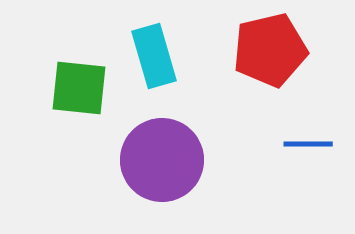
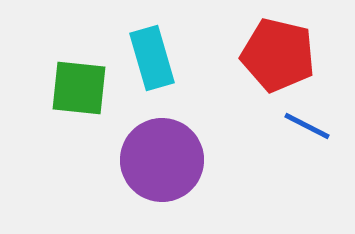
red pentagon: moved 8 px right, 5 px down; rotated 26 degrees clockwise
cyan rectangle: moved 2 px left, 2 px down
blue line: moved 1 px left, 18 px up; rotated 27 degrees clockwise
